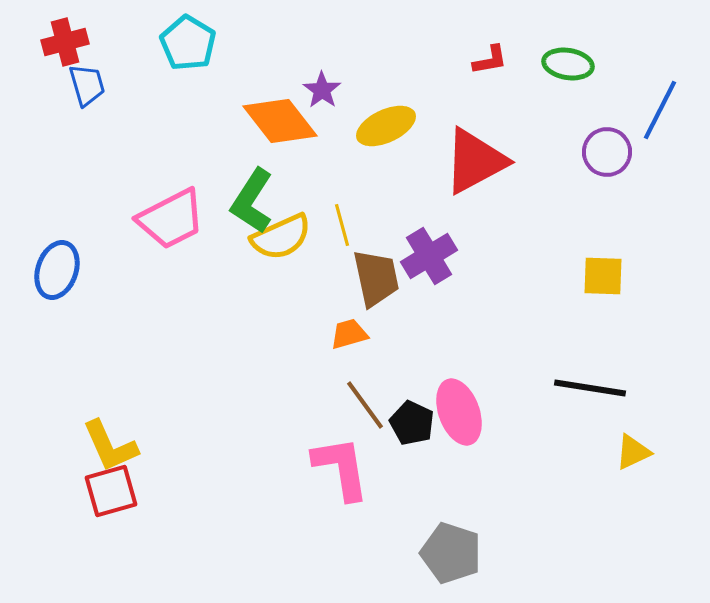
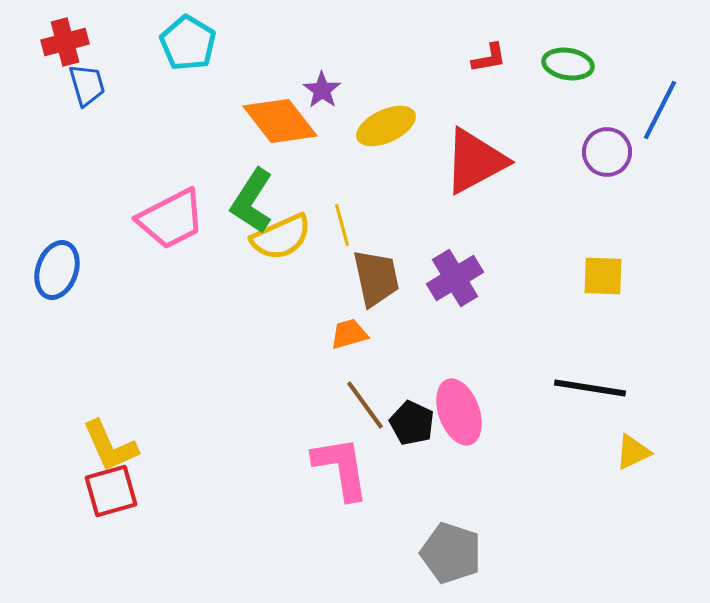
red L-shape: moved 1 px left, 2 px up
purple cross: moved 26 px right, 22 px down
